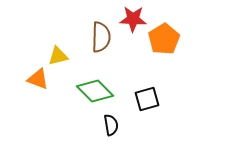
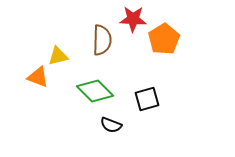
brown semicircle: moved 1 px right, 3 px down
orange triangle: moved 2 px up
black semicircle: rotated 120 degrees clockwise
